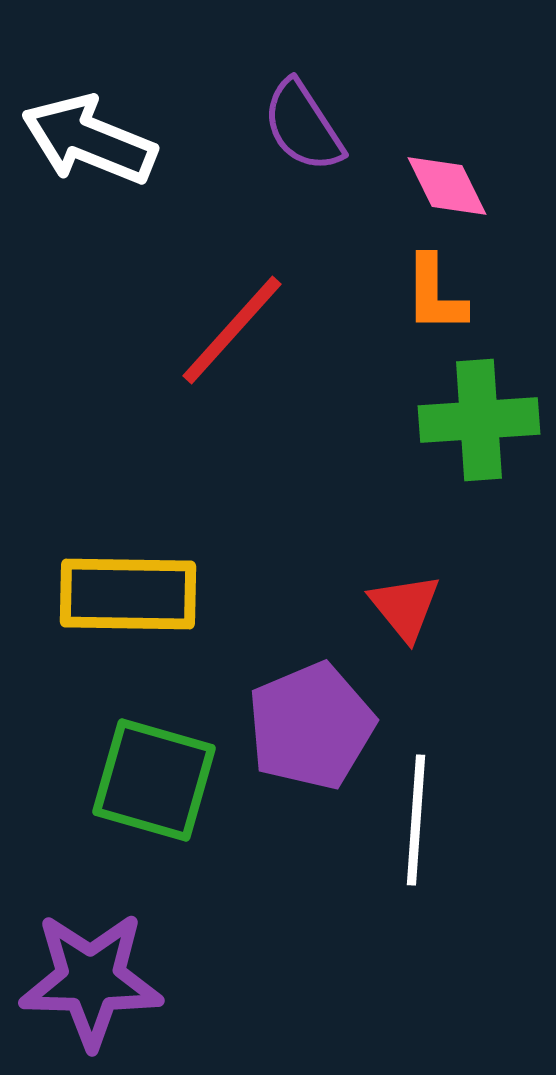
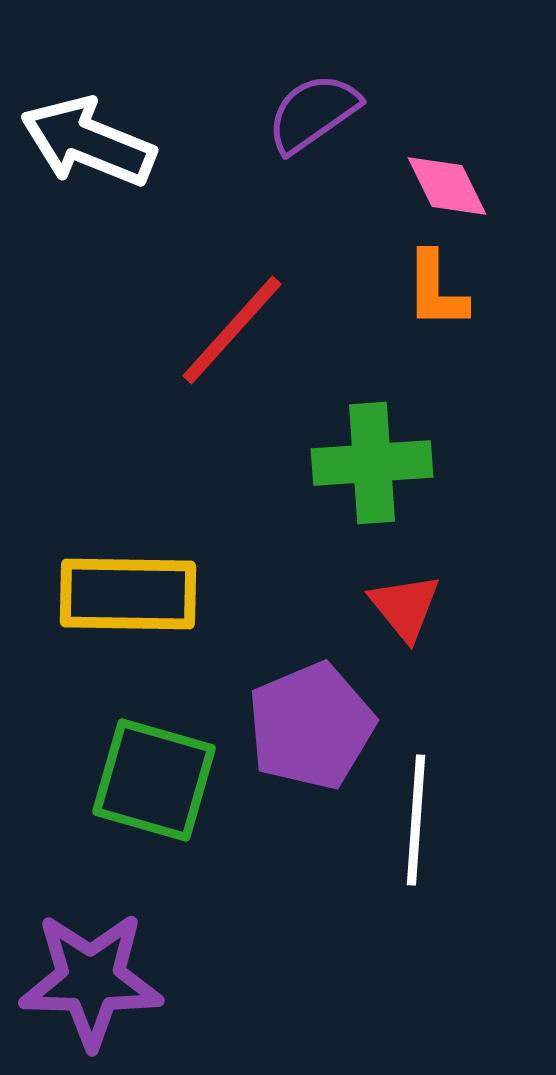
purple semicircle: moved 10 px right, 13 px up; rotated 88 degrees clockwise
white arrow: moved 1 px left, 2 px down
orange L-shape: moved 1 px right, 4 px up
green cross: moved 107 px left, 43 px down
